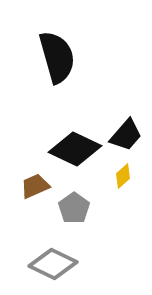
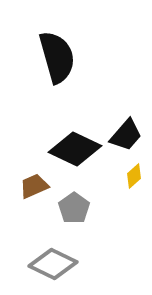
yellow diamond: moved 11 px right
brown trapezoid: moved 1 px left
